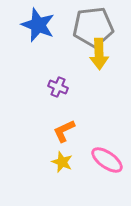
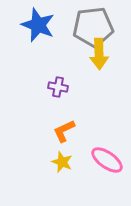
purple cross: rotated 12 degrees counterclockwise
